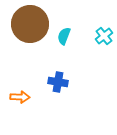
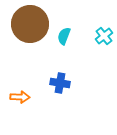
blue cross: moved 2 px right, 1 px down
